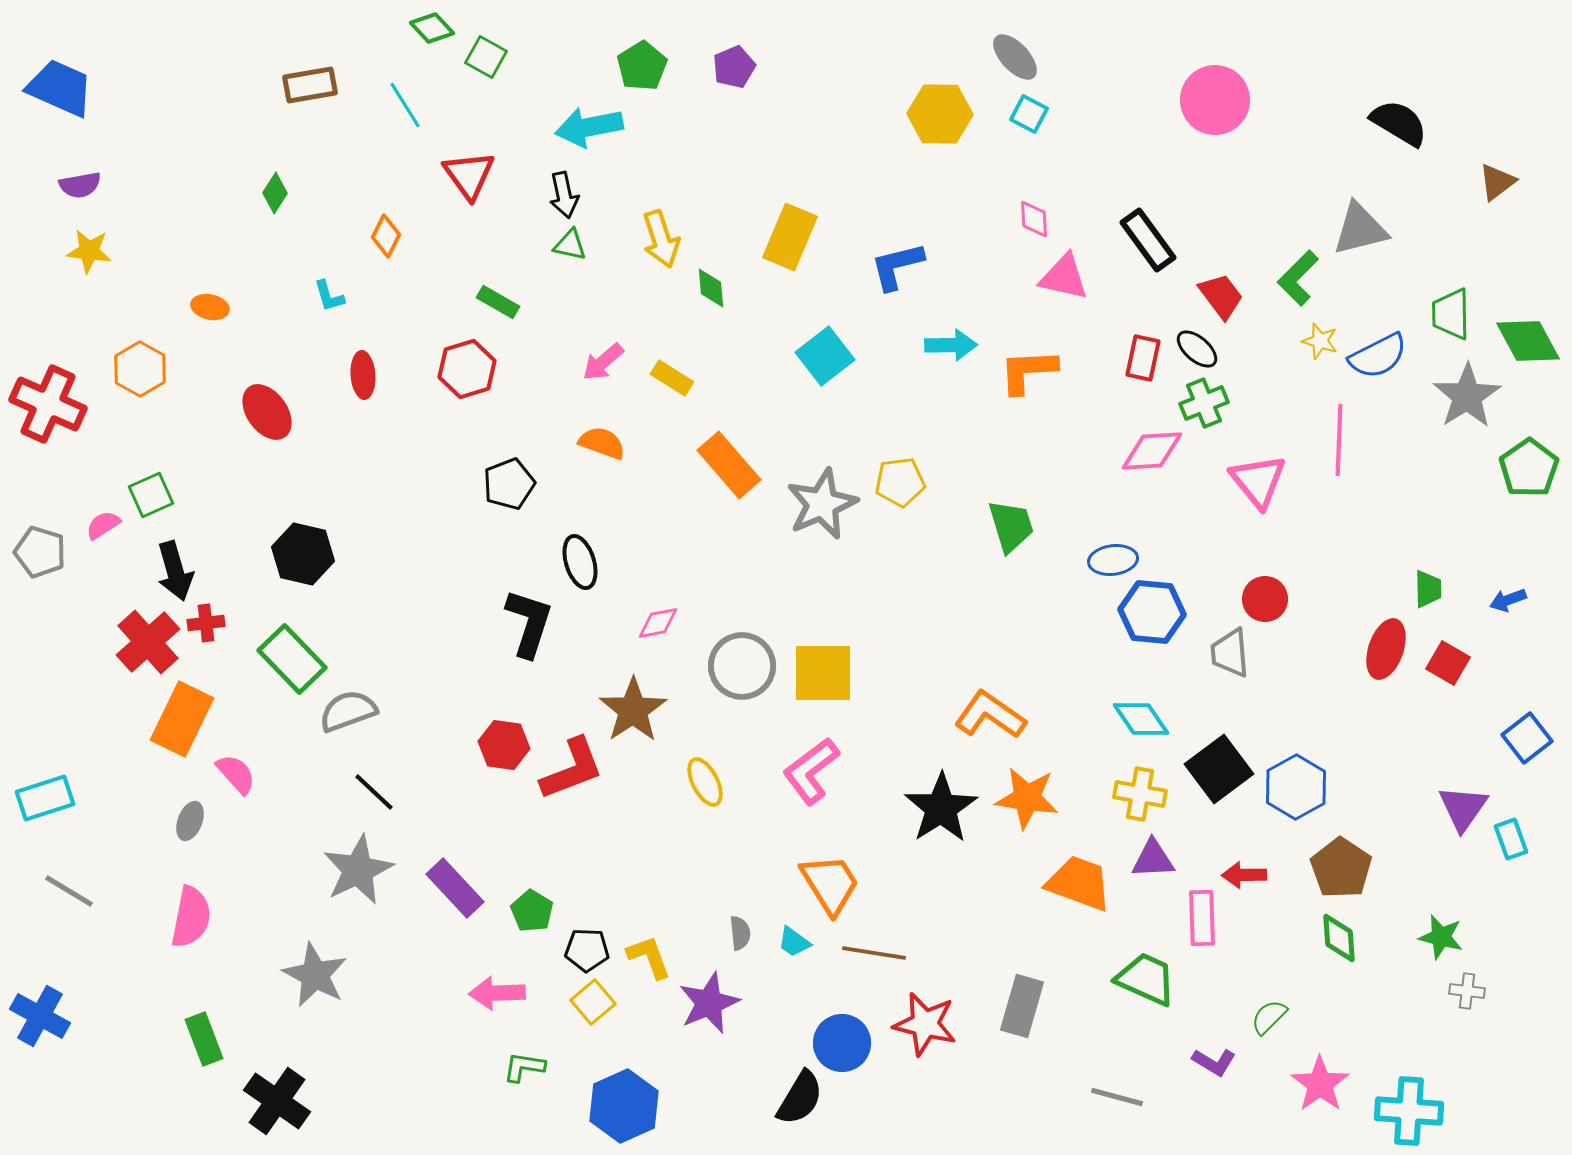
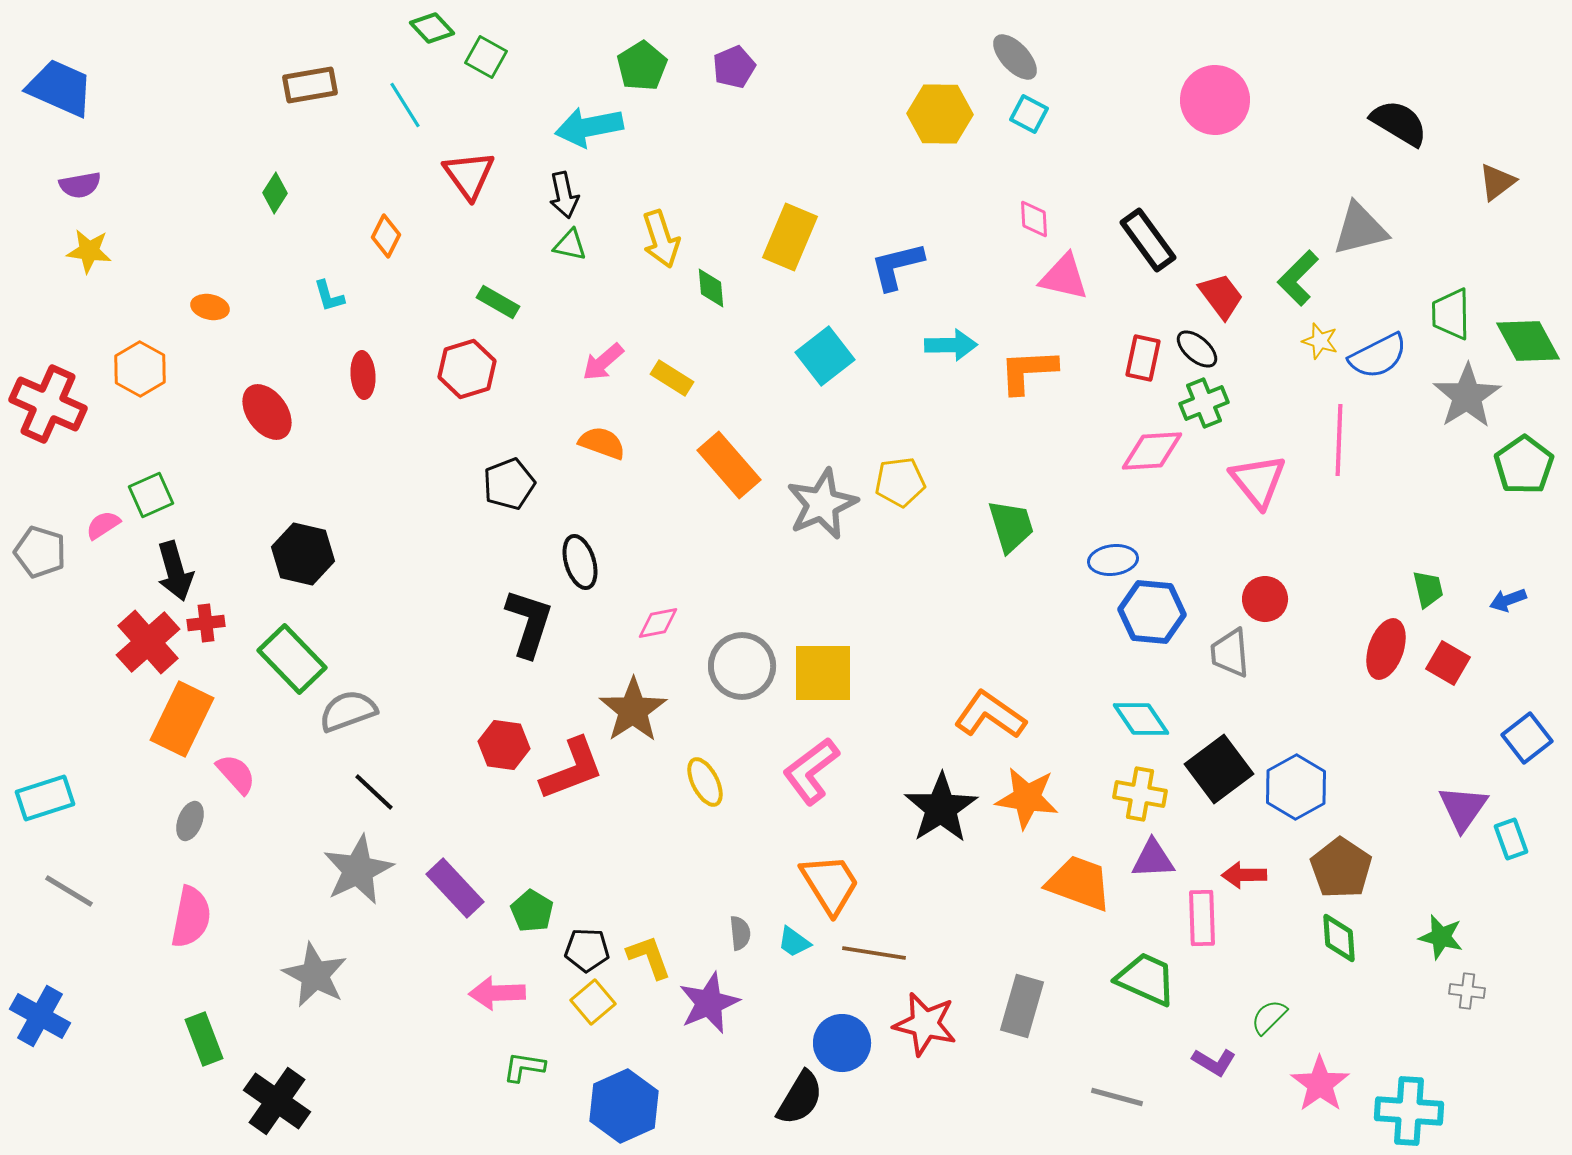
green pentagon at (1529, 468): moved 5 px left, 3 px up
green trapezoid at (1428, 589): rotated 12 degrees counterclockwise
